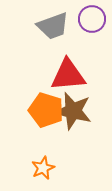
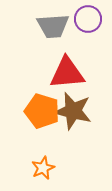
purple circle: moved 4 px left
gray trapezoid: rotated 16 degrees clockwise
red triangle: moved 1 px left, 2 px up
orange pentagon: moved 4 px left, 1 px down
